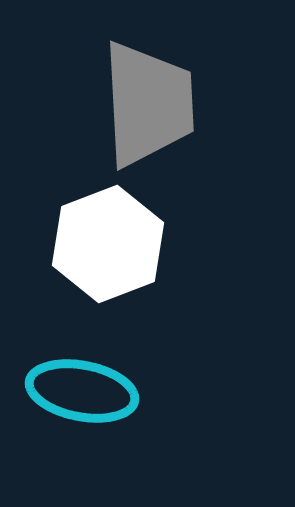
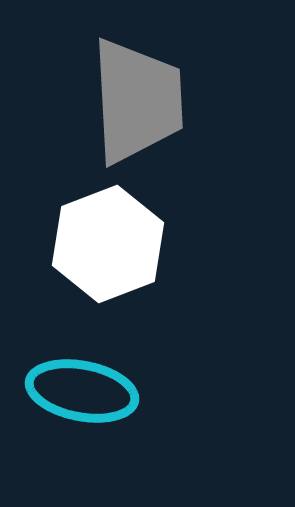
gray trapezoid: moved 11 px left, 3 px up
